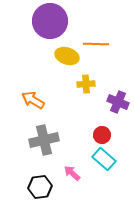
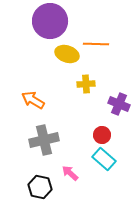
yellow ellipse: moved 2 px up
purple cross: moved 1 px right, 2 px down
pink arrow: moved 2 px left
black hexagon: rotated 20 degrees clockwise
